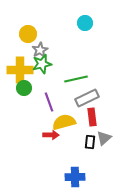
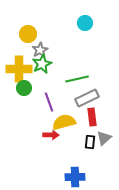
green star: rotated 12 degrees counterclockwise
yellow cross: moved 1 px left, 1 px up
green line: moved 1 px right
